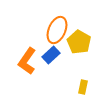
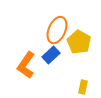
orange L-shape: moved 1 px left, 4 px down
